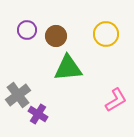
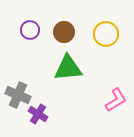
purple circle: moved 3 px right
brown circle: moved 8 px right, 4 px up
gray cross: rotated 30 degrees counterclockwise
